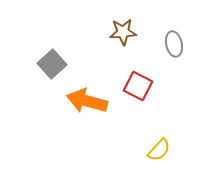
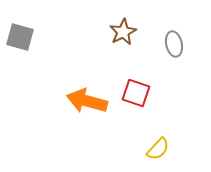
brown star: rotated 24 degrees counterclockwise
gray square: moved 32 px left, 27 px up; rotated 32 degrees counterclockwise
red square: moved 2 px left, 7 px down; rotated 8 degrees counterclockwise
yellow semicircle: moved 1 px left, 1 px up
